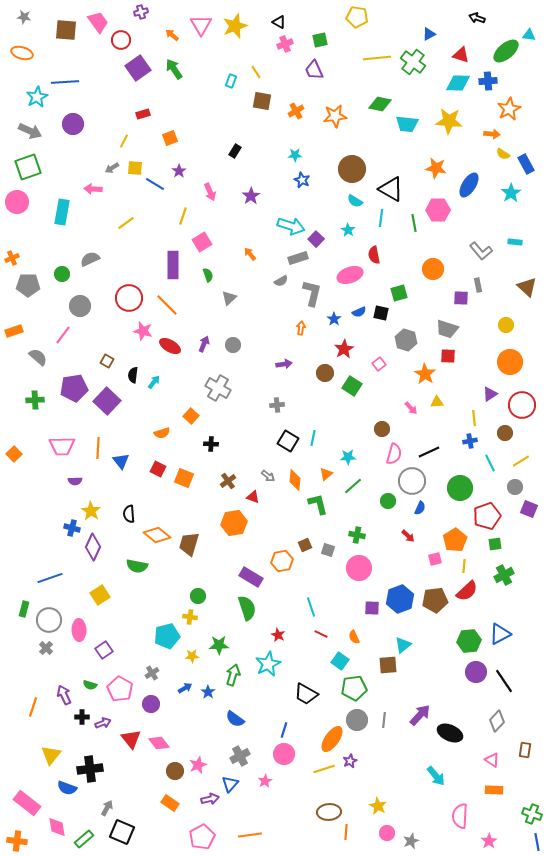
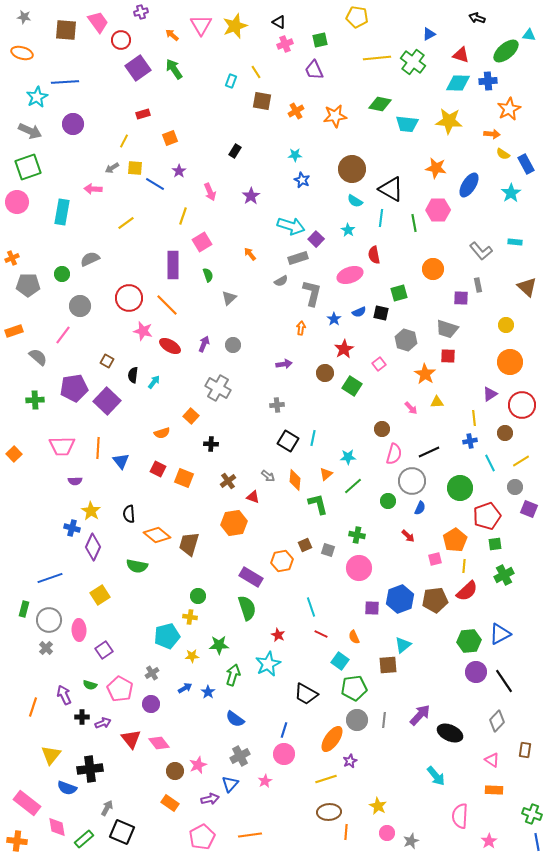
yellow line at (324, 769): moved 2 px right, 10 px down
